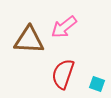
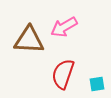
pink arrow: rotated 8 degrees clockwise
cyan square: rotated 28 degrees counterclockwise
